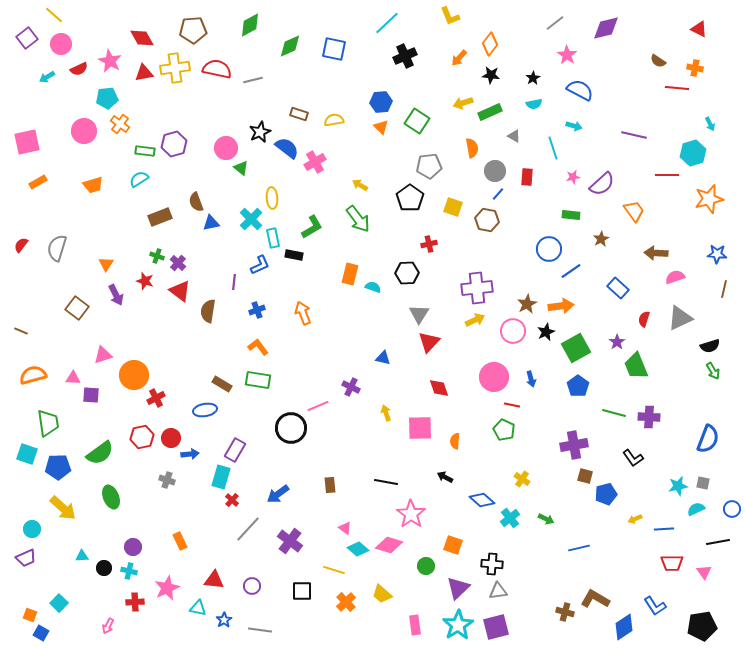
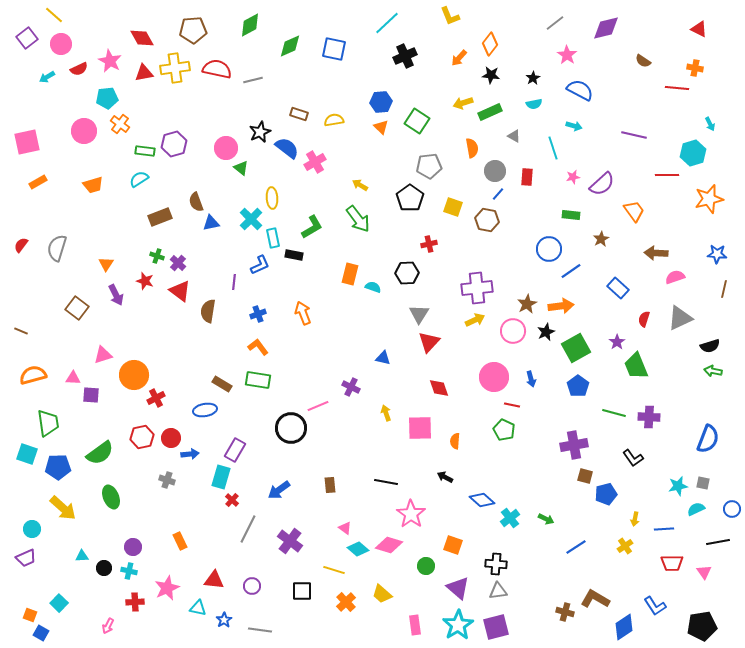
brown semicircle at (658, 61): moved 15 px left
blue cross at (257, 310): moved 1 px right, 4 px down
green arrow at (713, 371): rotated 132 degrees clockwise
yellow cross at (522, 479): moved 103 px right, 67 px down; rotated 21 degrees clockwise
blue arrow at (278, 494): moved 1 px right, 4 px up
yellow arrow at (635, 519): rotated 56 degrees counterclockwise
gray line at (248, 529): rotated 16 degrees counterclockwise
blue line at (579, 548): moved 3 px left, 1 px up; rotated 20 degrees counterclockwise
black cross at (492, 564): moved 4 px right
purple triangle at (458, 588): rotated 35 degrees counterclockwise
